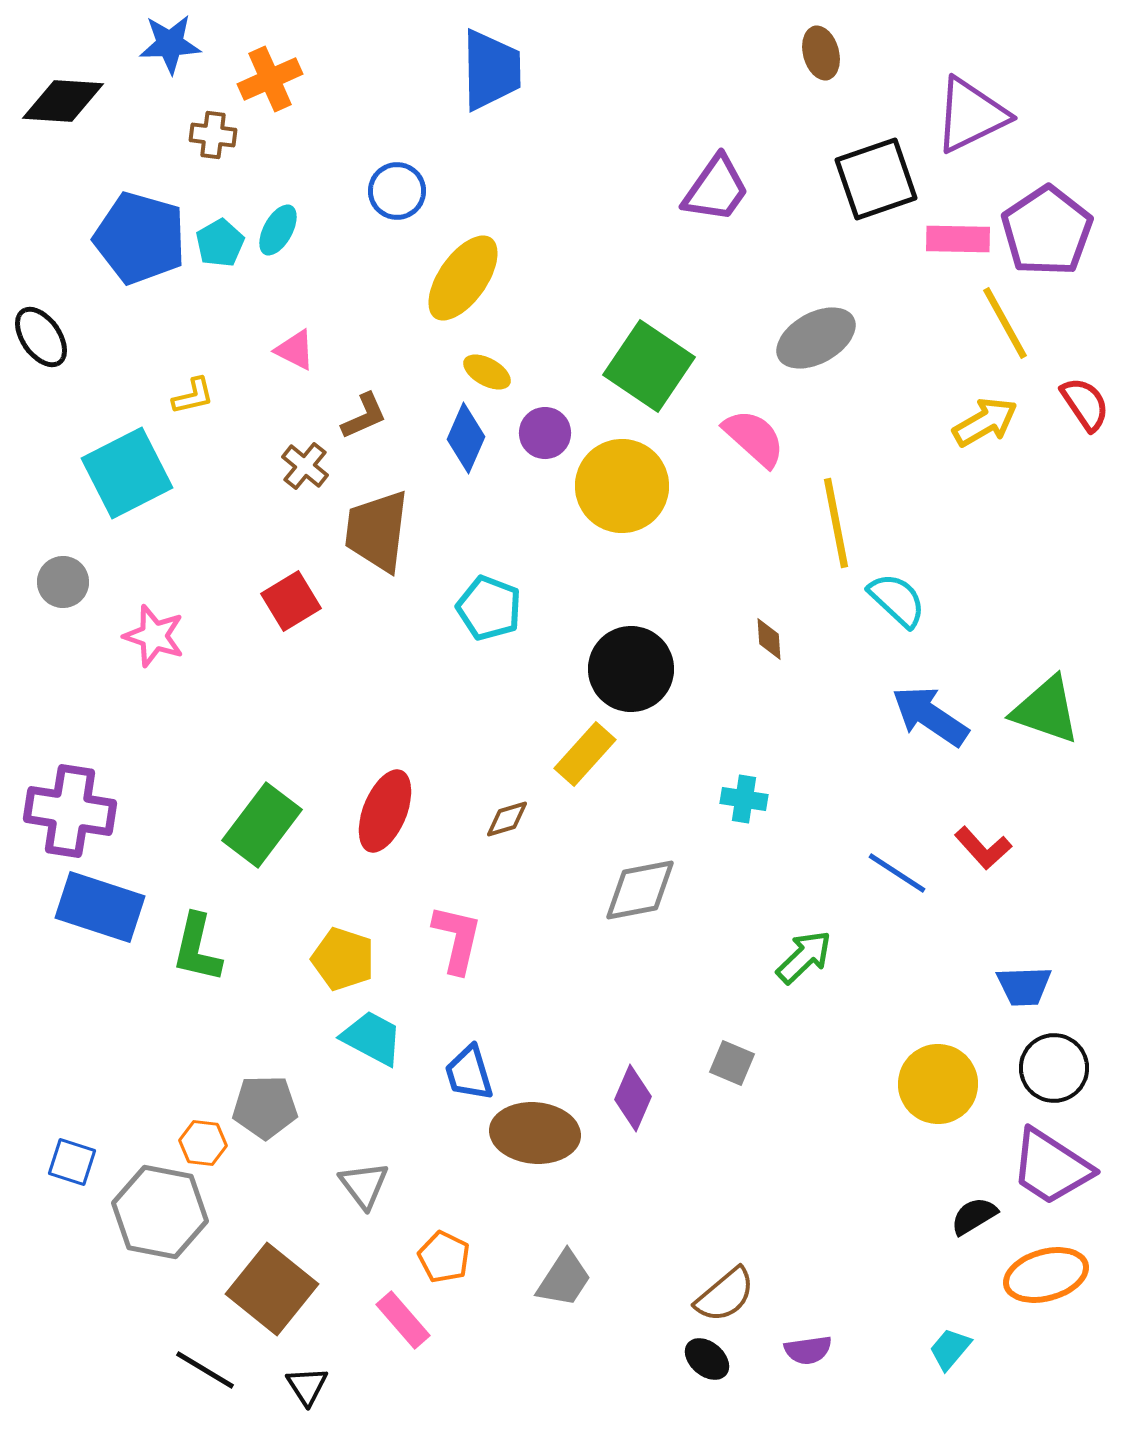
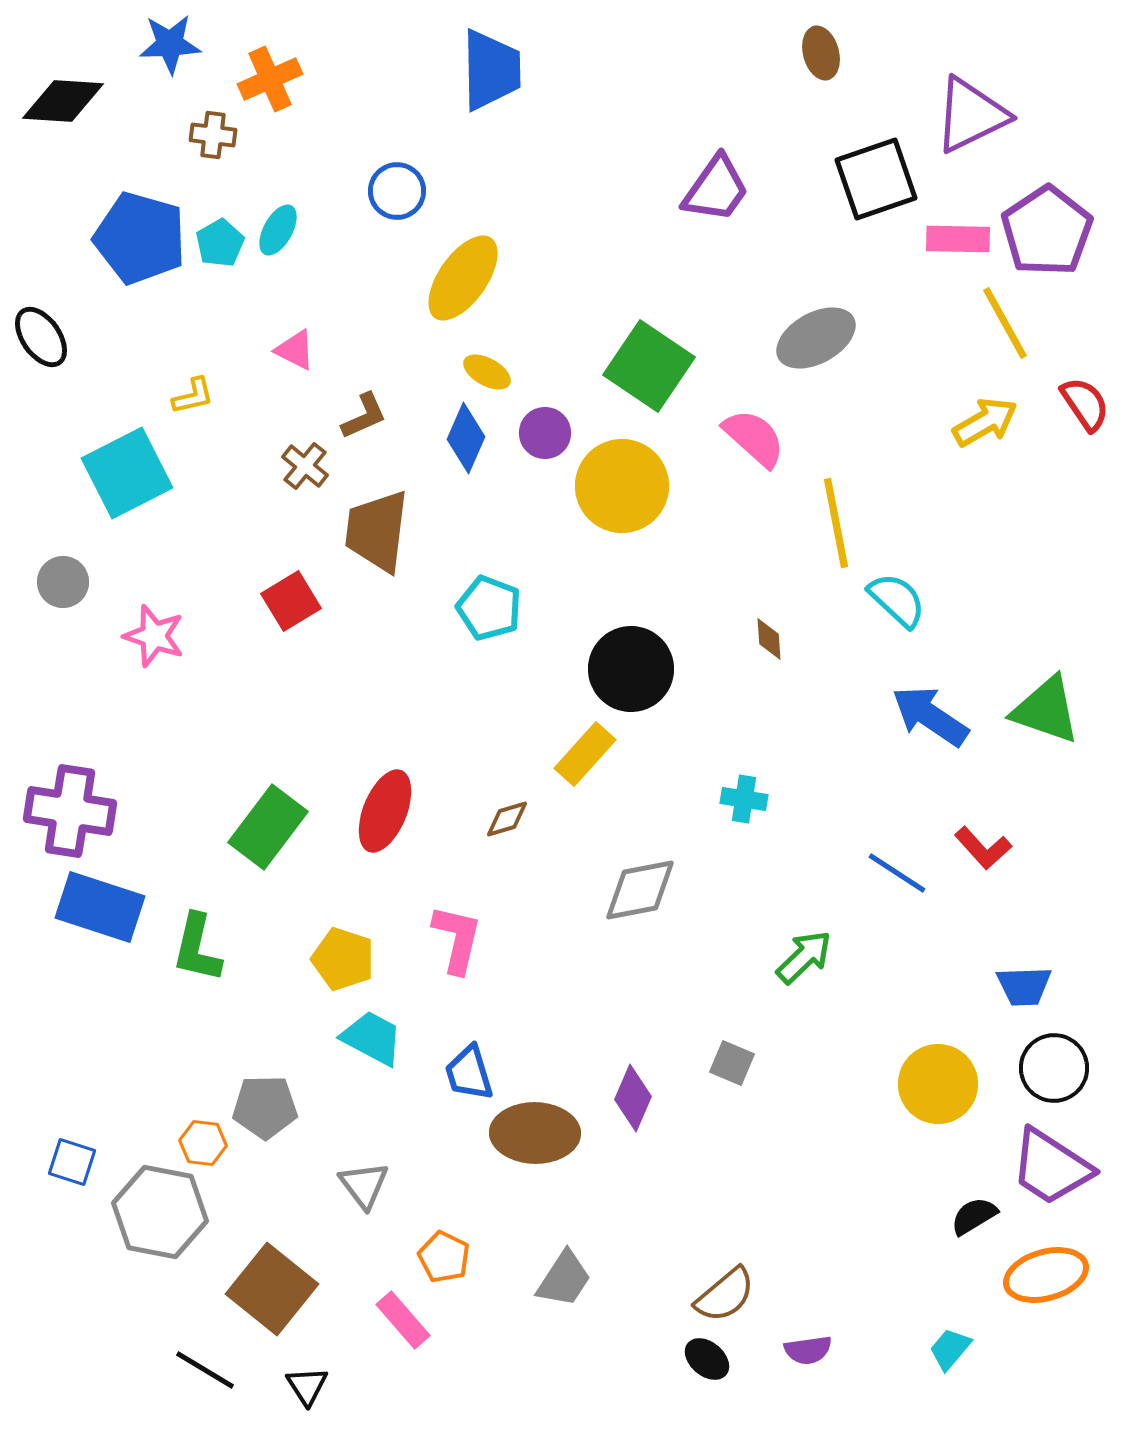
green rectangle at (262, 825): moved 6 px right, 2 px down
brown ellipse at (535, 1133): rotated 4 degrees counterclockwise
